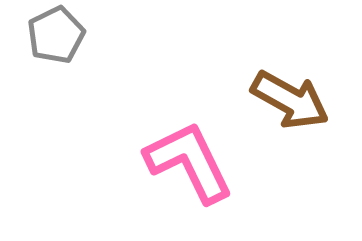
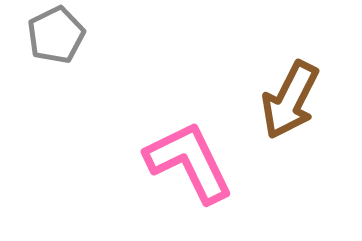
brown arrow: rotated 88 degrees clockwise
